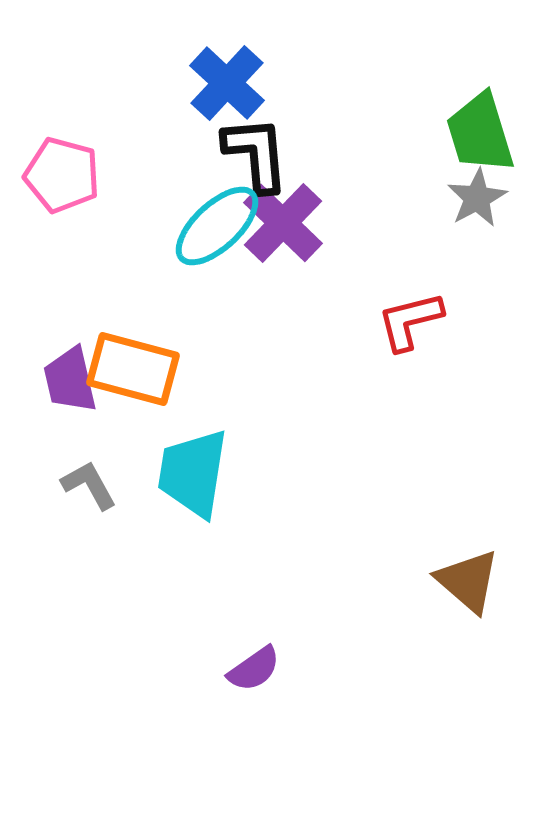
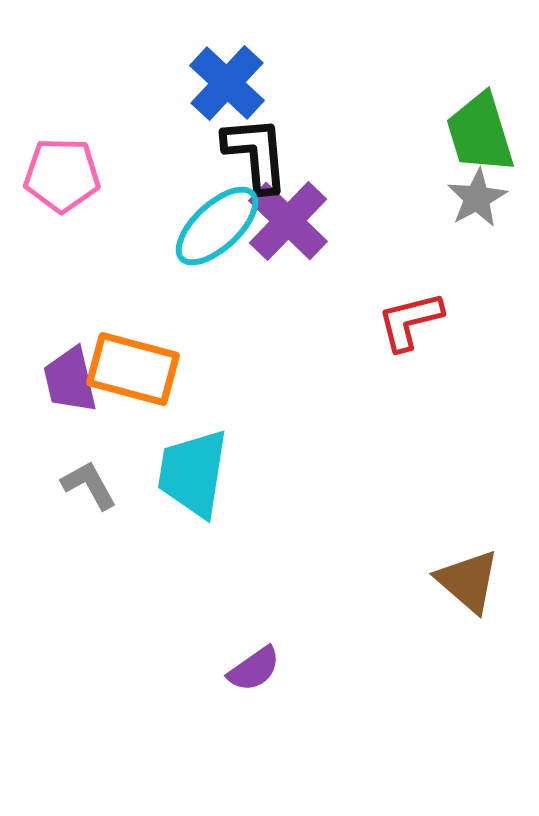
pink pentagon: rotated 14 degrees counterclockwise
purple cross: moved 5 px right, 2 px up
